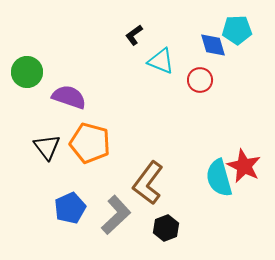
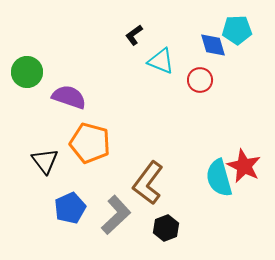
black triangle: moved 2 px left, 14 px down
